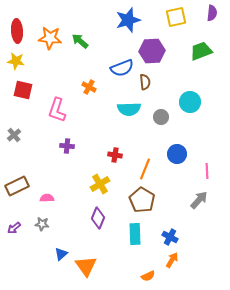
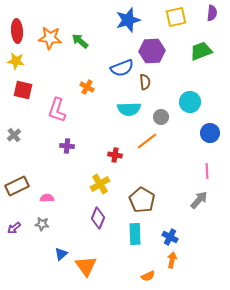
orange cross: moved 2 px left
blue circle: moved 33 px right, 21 px up
orange line: moved 2 px right, 28 px up; rotated 30 degrees clockwise
orange arrow: rotated 21 degrees counterclockwise
